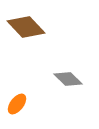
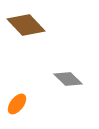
brown diamond: moved 2 px up
